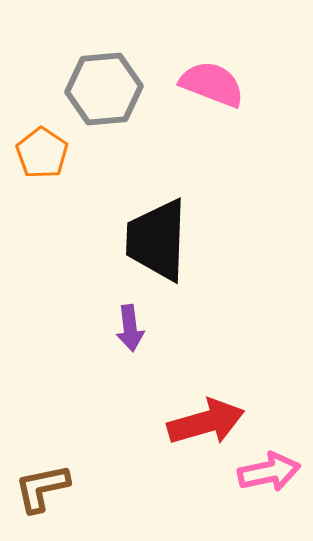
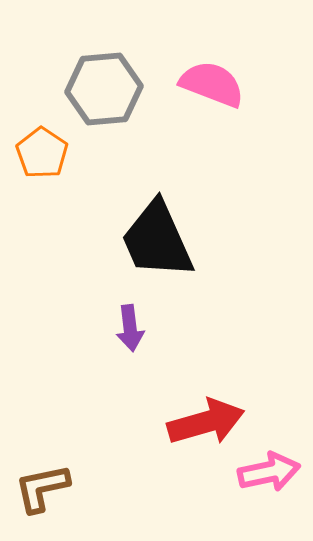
black trapezoid: rotated 26 degrees counterclockwise
